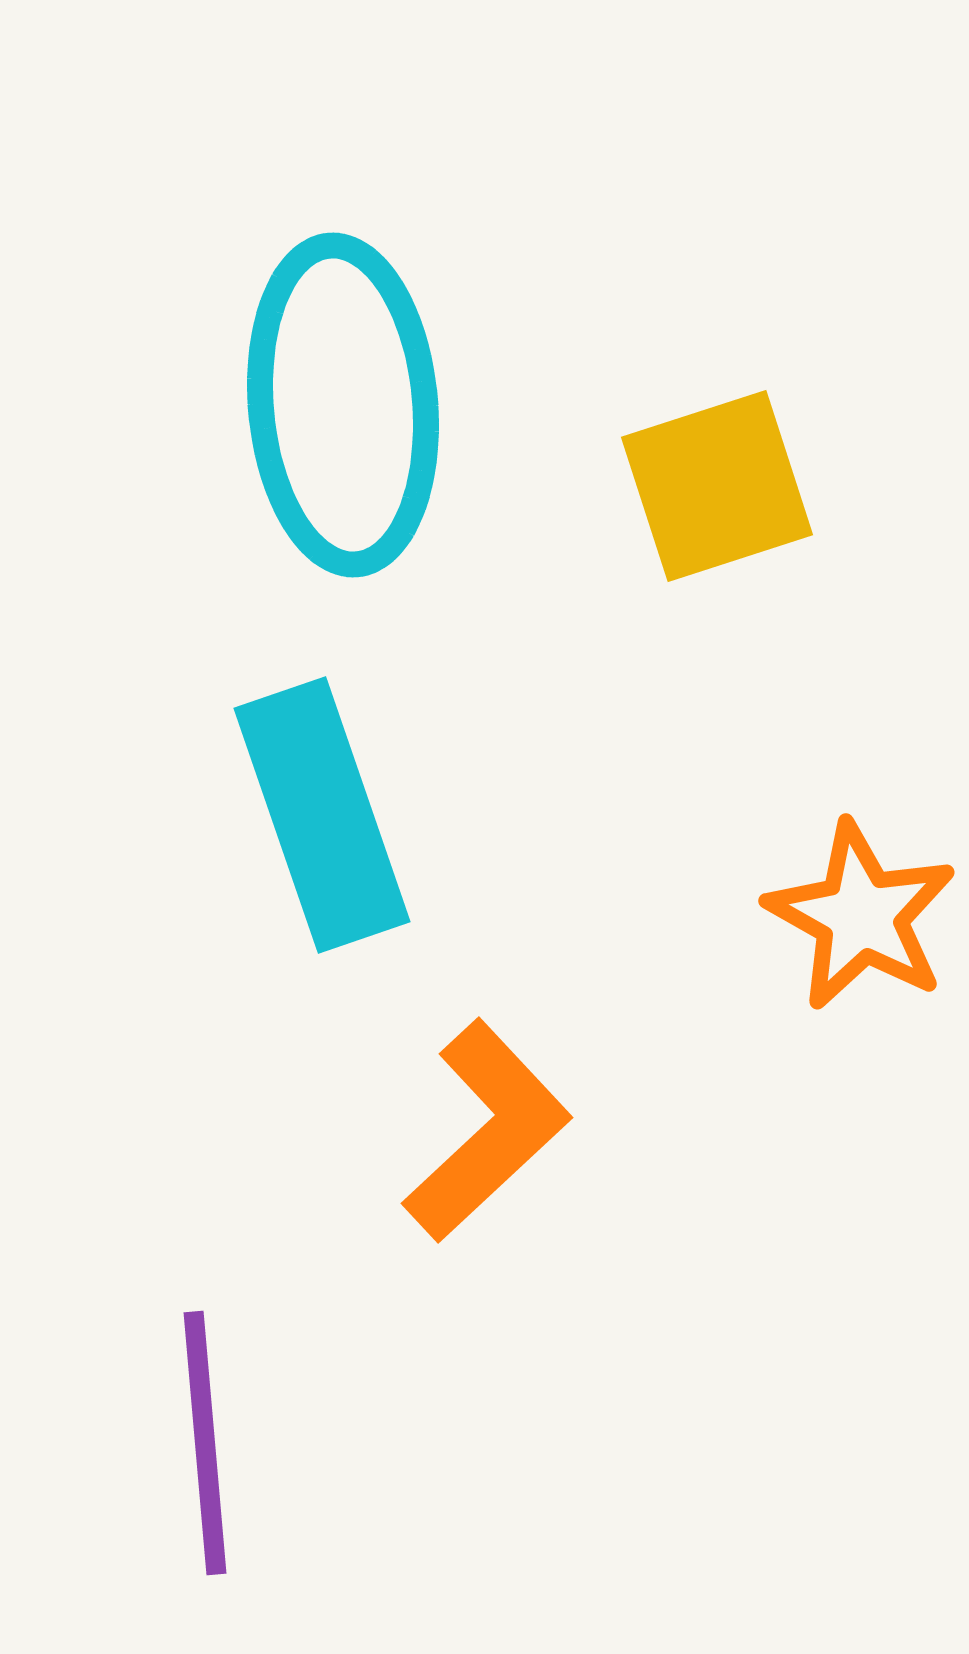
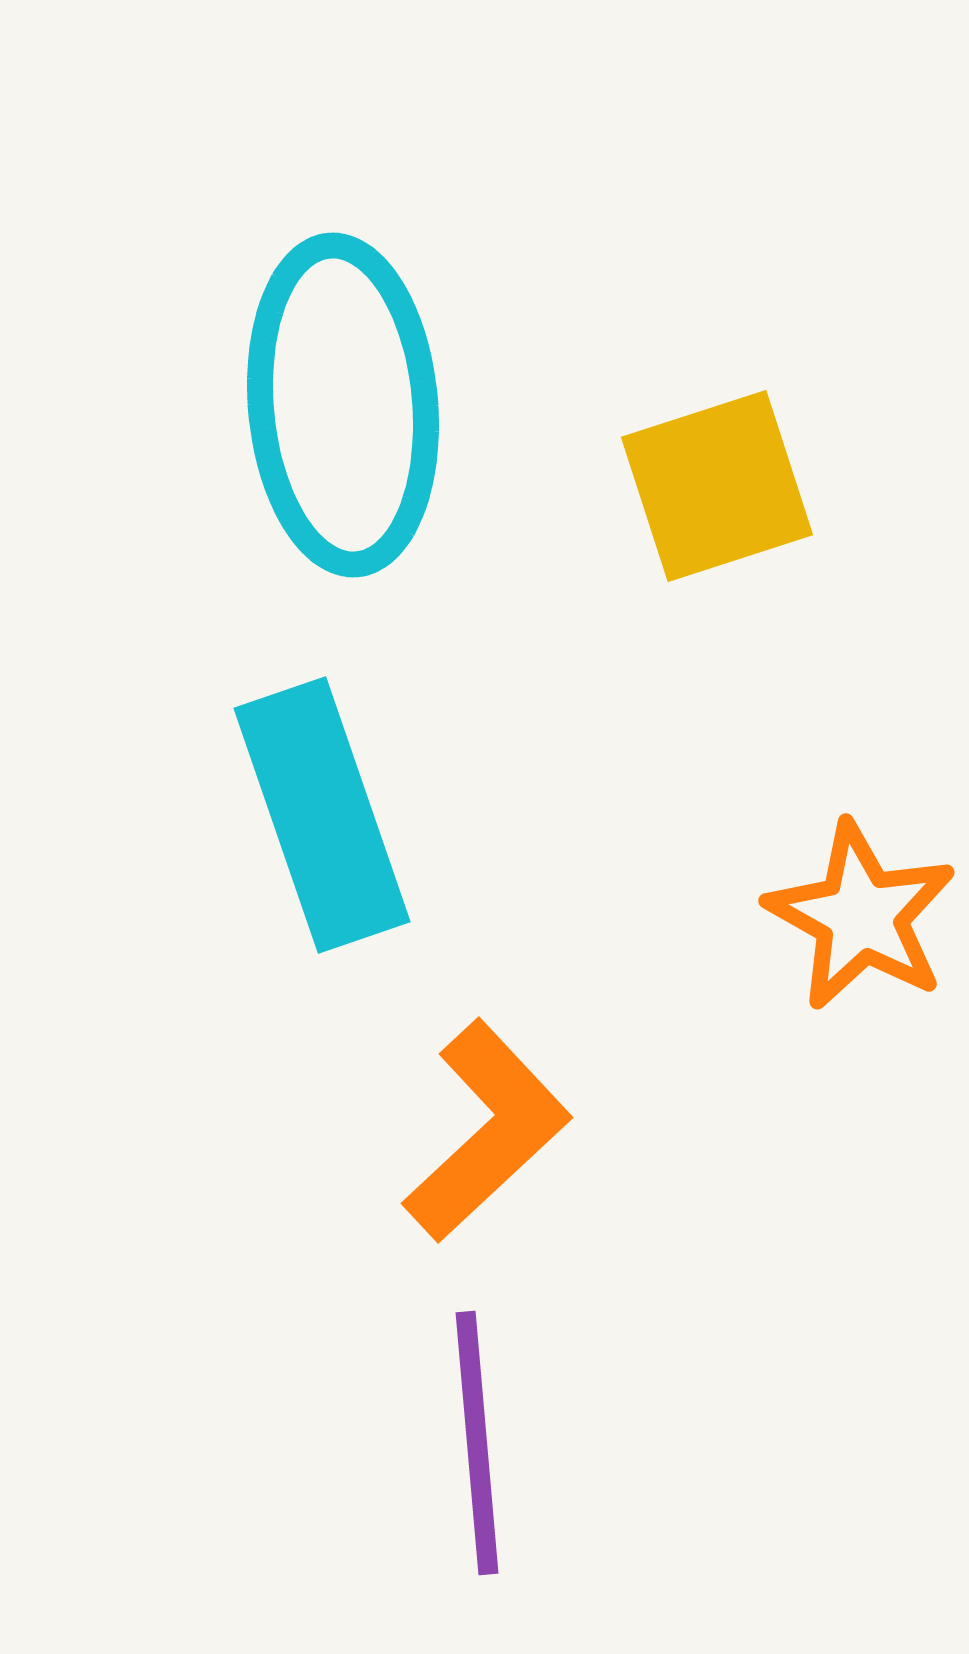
purple line: moved 272 px right
